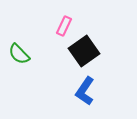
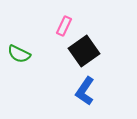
green semicircle: rotated 20 degrees counterclockwise
